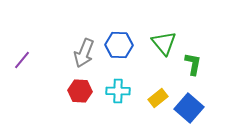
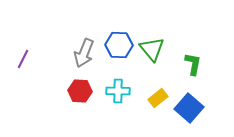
green triangle: moved 12 px left, 6 px down
purple line: moved 1 px right, 1 px up; rotated 12 degrees counterclockwise
